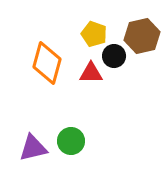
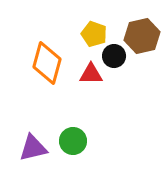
red triangle: moved 1 px down
green circle: moved 2 px right
